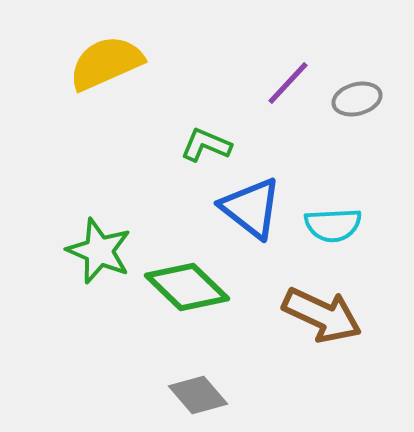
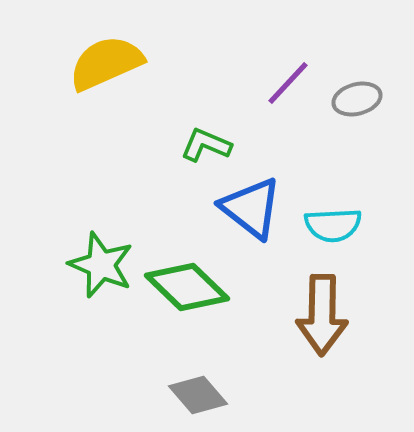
green star: moved 2 px right, 14 px down
brown arrow: rotated 66 degrees clockwise
